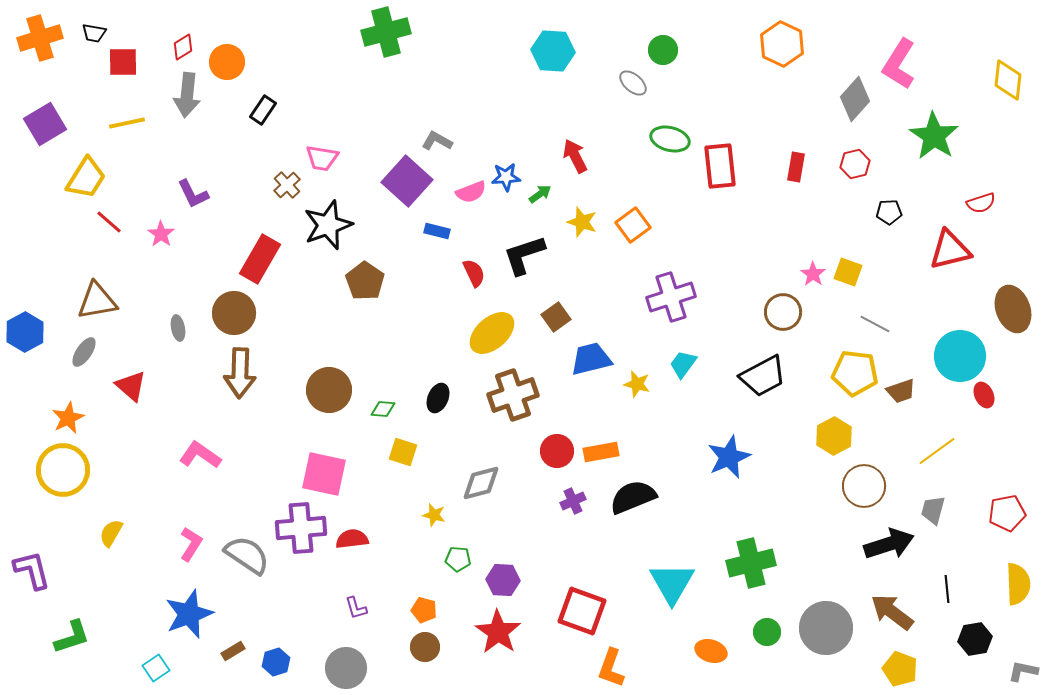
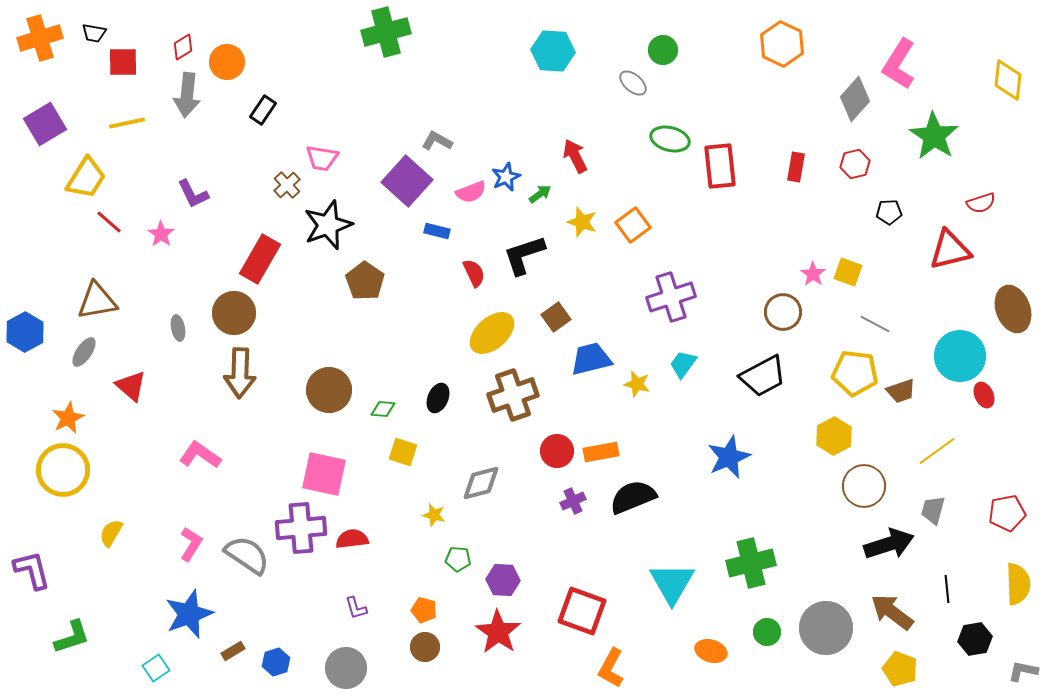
blue star at (506, 177): rotated 20 degrees counterclockwise
orange L-shape at (611, 668): rotated 9 degrees clockwise
